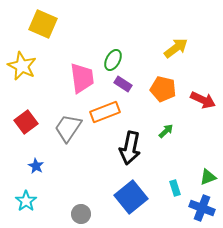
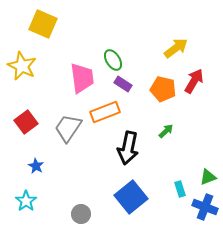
green ellipse: rotated 60 degrees counterclockwise
red arrow: moved 9 px left, 19 px up; rotated 85 degrees counterclockwise
black arrow: moved 2 px left
cyan rectangle: moved 5 px right, 1 px down
blue cross: moved 3 px right, 1 px up
